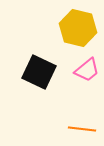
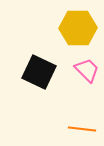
yellow hexagon: rotated 15 degrees counterclockwise
pink trapezoid: rotated 96 degrees counterclockwise
